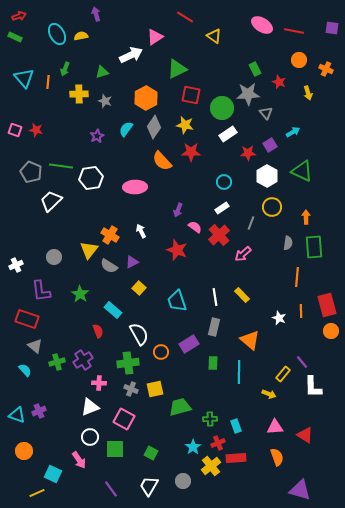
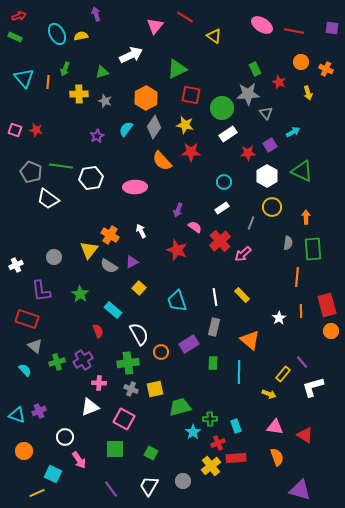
pink triangle at (155, 37): moved 11 px up; rotated 18 degrees counterclockwise
orange circle at (299, 60): moved 2 px right, 2 px down
white trapezoid at (51, 201): moved 3 px left, 2 px up; rotated 100 degrees counterclockwise
red cross at (219, 235): moved 1 px right, 6 px down
green rectangle at (314, 247): moved 1 px left, 2 px down
white star at (279, 318): rotated 16 degrees clockwise
white L-shape at (313, 387): rotated 75 degrees clockwise
pink triangle at (275, 427): rotated 12 degrees clockwise
white circle at (90, 437): moved 25 px left
cyan star at (193, 447): moved 15 px up
